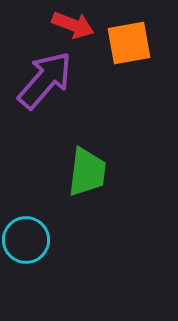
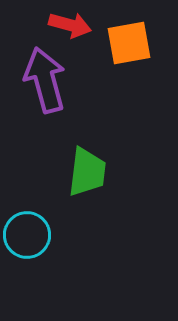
red arrow: moved 3 px left; rotated 6 degrees counterclockwise
purple arrow: rotated 56 degrees counterclockwise
cyan circle: moved 1 px right, 5 px up
